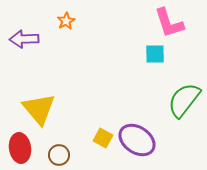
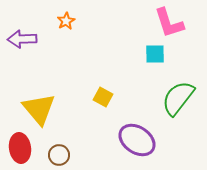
purple arrow: moved 2 px left
green semicircle: moved 6 px left, 2 px up
yellow square: moved 41 px up
